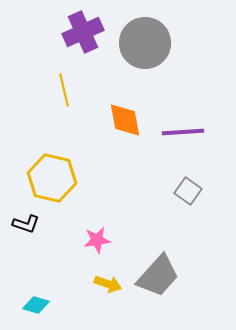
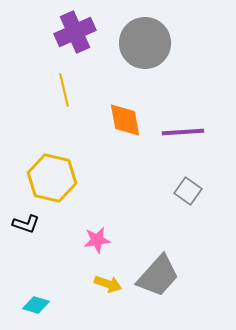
purple cross: moved 8 px left
